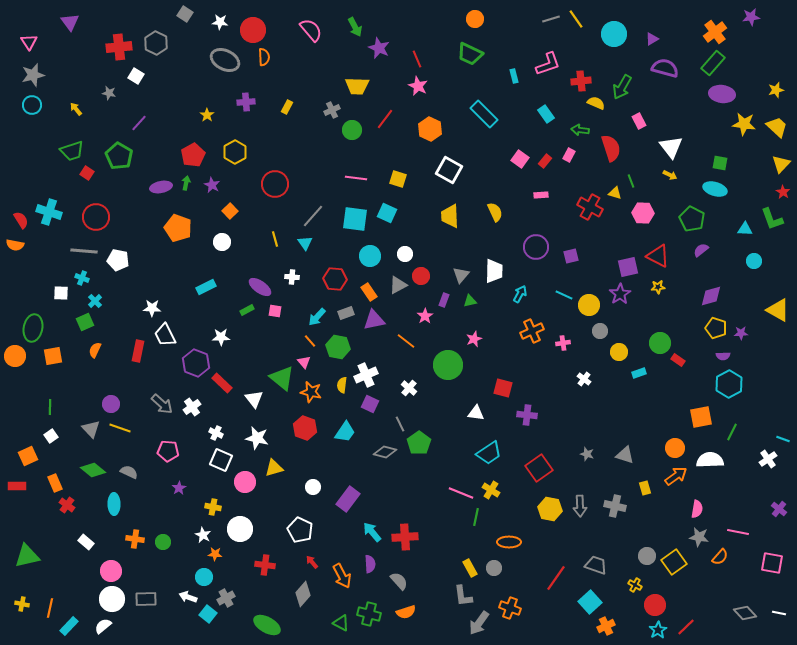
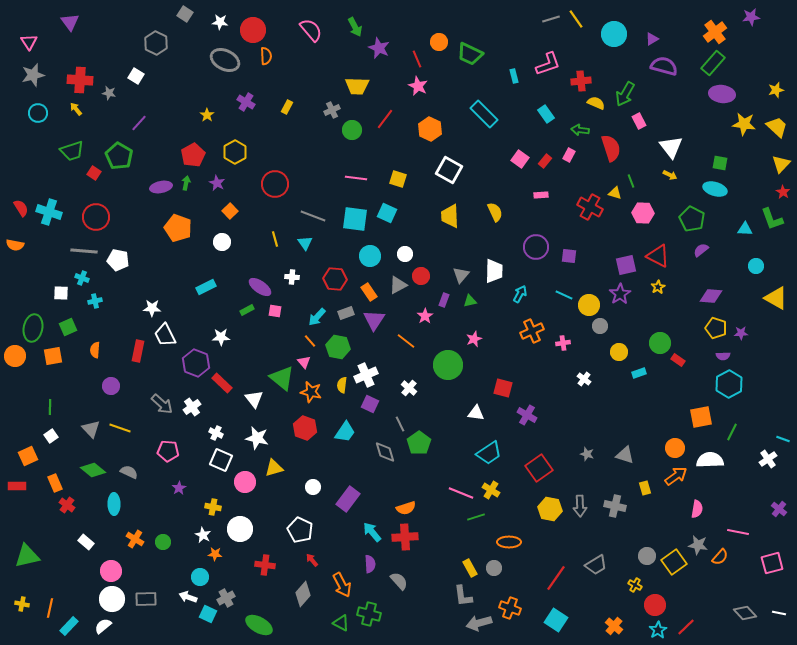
orange circle at (475, 19): moved 36 px left, 23 px down
red cross at (119, 47): moved 39 px left, 33 px down; rotated 10 degrees clockwise
orange semicircle at (264, 57): moved 2 px right, 1 px up
purple semicircle at (665, 68): moved 1 px left, 2 px up
green arrow at (622, 87): moved 3 px right, 7 px down
purple cross at (246, 102): rotated 36 degrees clockwise
cyan circle at (32, 105): moved 6 px right, 8 px down
red square at (87, 173): moved 7 px right
purple star at (212, 185): moved 5 px right, 2 px up
gray line at (313, 216): rotated 70 degrees clockwise
red semicircle at (21, 220): moved 12 px up
purple square at (571, 256): moved 2 px left; rotated 21 degrees clockwise
cyan circle at (754, 261): moved 2 px right, 5 px down
purple square at (628, 267): moved 2 px left, 2 px up
yellow star at (658, 287): rotated 24 degrees counterclockwise
purple diamond at (711, 296): rotated 20 degrees clockwise
cyan cross at (95, 301): rotated 32 degrees clockwise
yellow triangle at (778, 310): moved 2 px left, 12 px up
purple triangle at (374, 320): rotated 45 degrees counterclockwise
green square at (85, 322): moved 17 px left, 5 px down
gray circle at (600, 331): moved 5 px up
orange semicircle at (95, 350): rotated 21 degrees counterclockwise
purple circle at (111, 404): moved 18 px up
purple cross at (527, 415): rotated 24 degrees clockwise
gray diamond at (385, 452): rotated 60 degrees clockwise
green line at (476, 517): rotated 60 degrees clockwise
gray star at (699, 537): moved 1 px left, 8 px down
orange cross at (135, 539): rotated 24 degrees clockwise
red arrow at (312, 562): moved 2 px up
pink square at (772, 563): rotated 25 degrees counterclockwise
gray trapezoid at (596, 565): rotated 130 degrees clockwise
orange arrow at (342, 576): moved 9 px down
cyan circle at (204, 577): moved 4 px left
cyan square at (590, 602): moved 34 px left, 18 px down; rotated 15 degrees counterclockwise
orange semicircle at (406, 612): moved 104 px up
cyan square at (208, 614): rotated 12 degrees counterclockwise
gray arrow at (479, 623): rotated 40 degrees clockwise
green ellipse at (267, 625): moved 8 px left
orange cross at (606, 626): moved 8 px right; rotated 24 degrees counterclockwise
